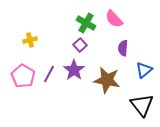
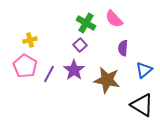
pink pentagon: moved 2 px right, 10 px up
black triangle: rotated 20 degrees counterclockwise
